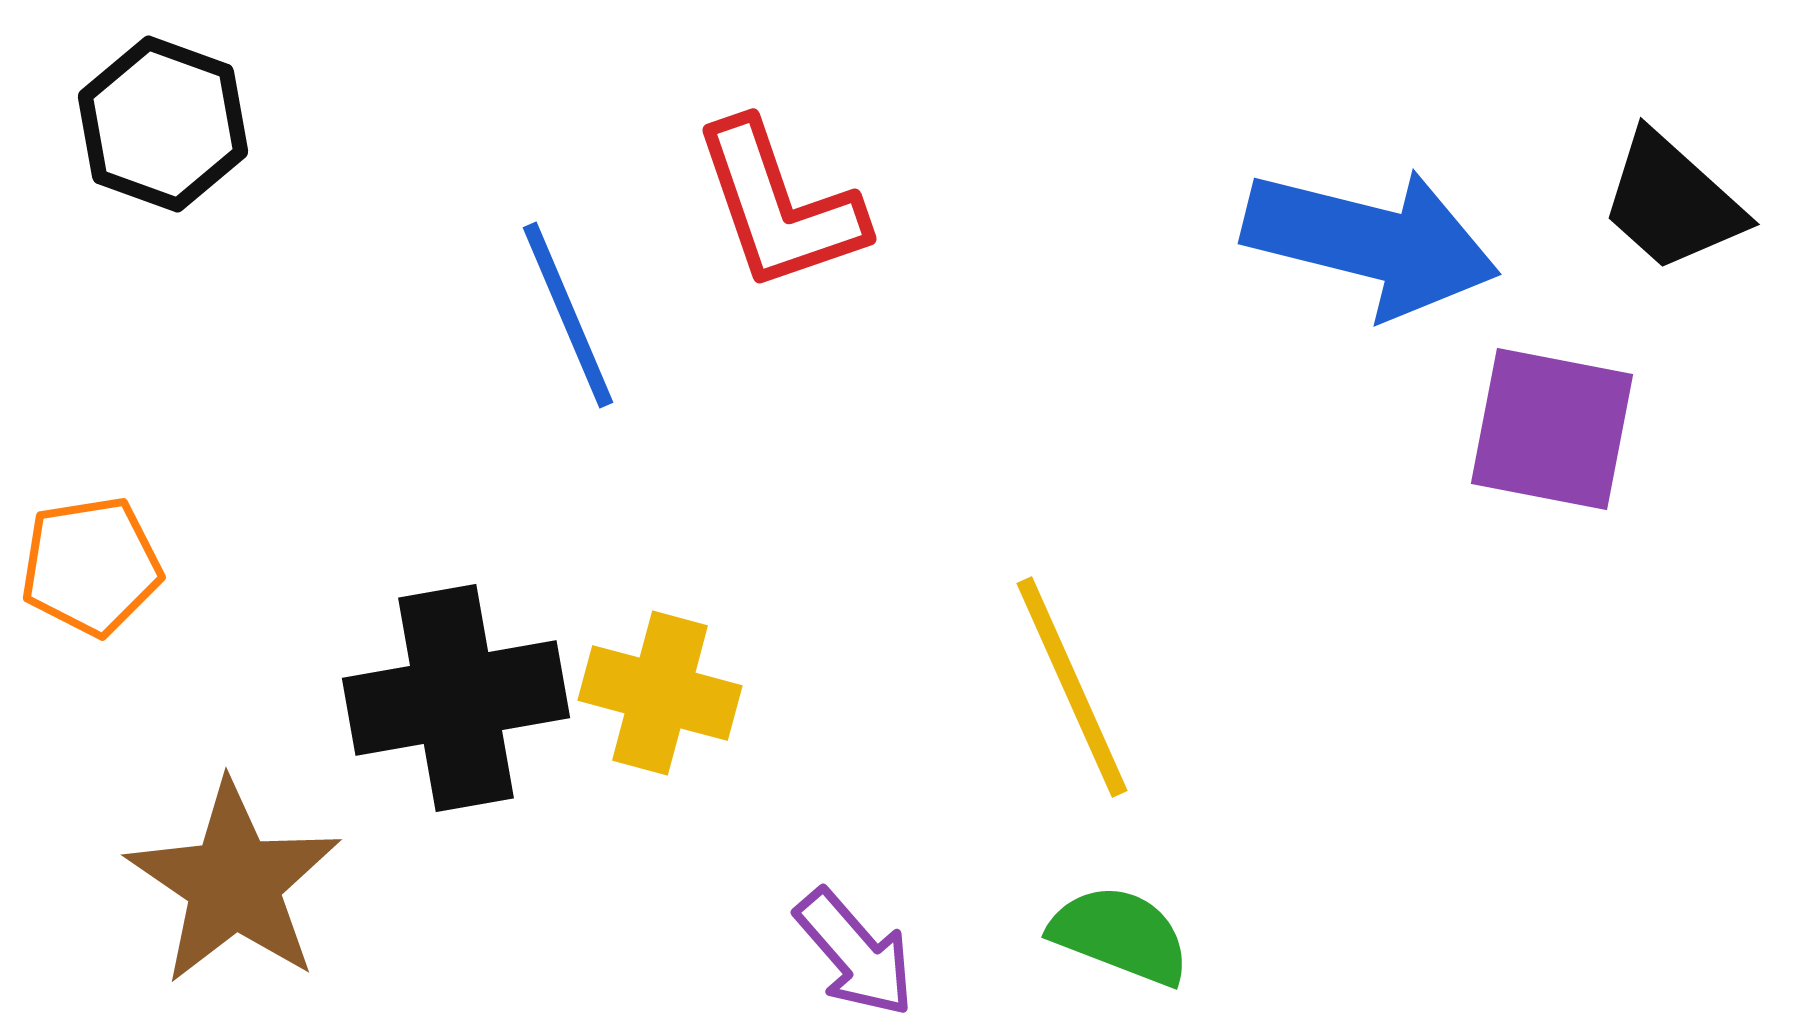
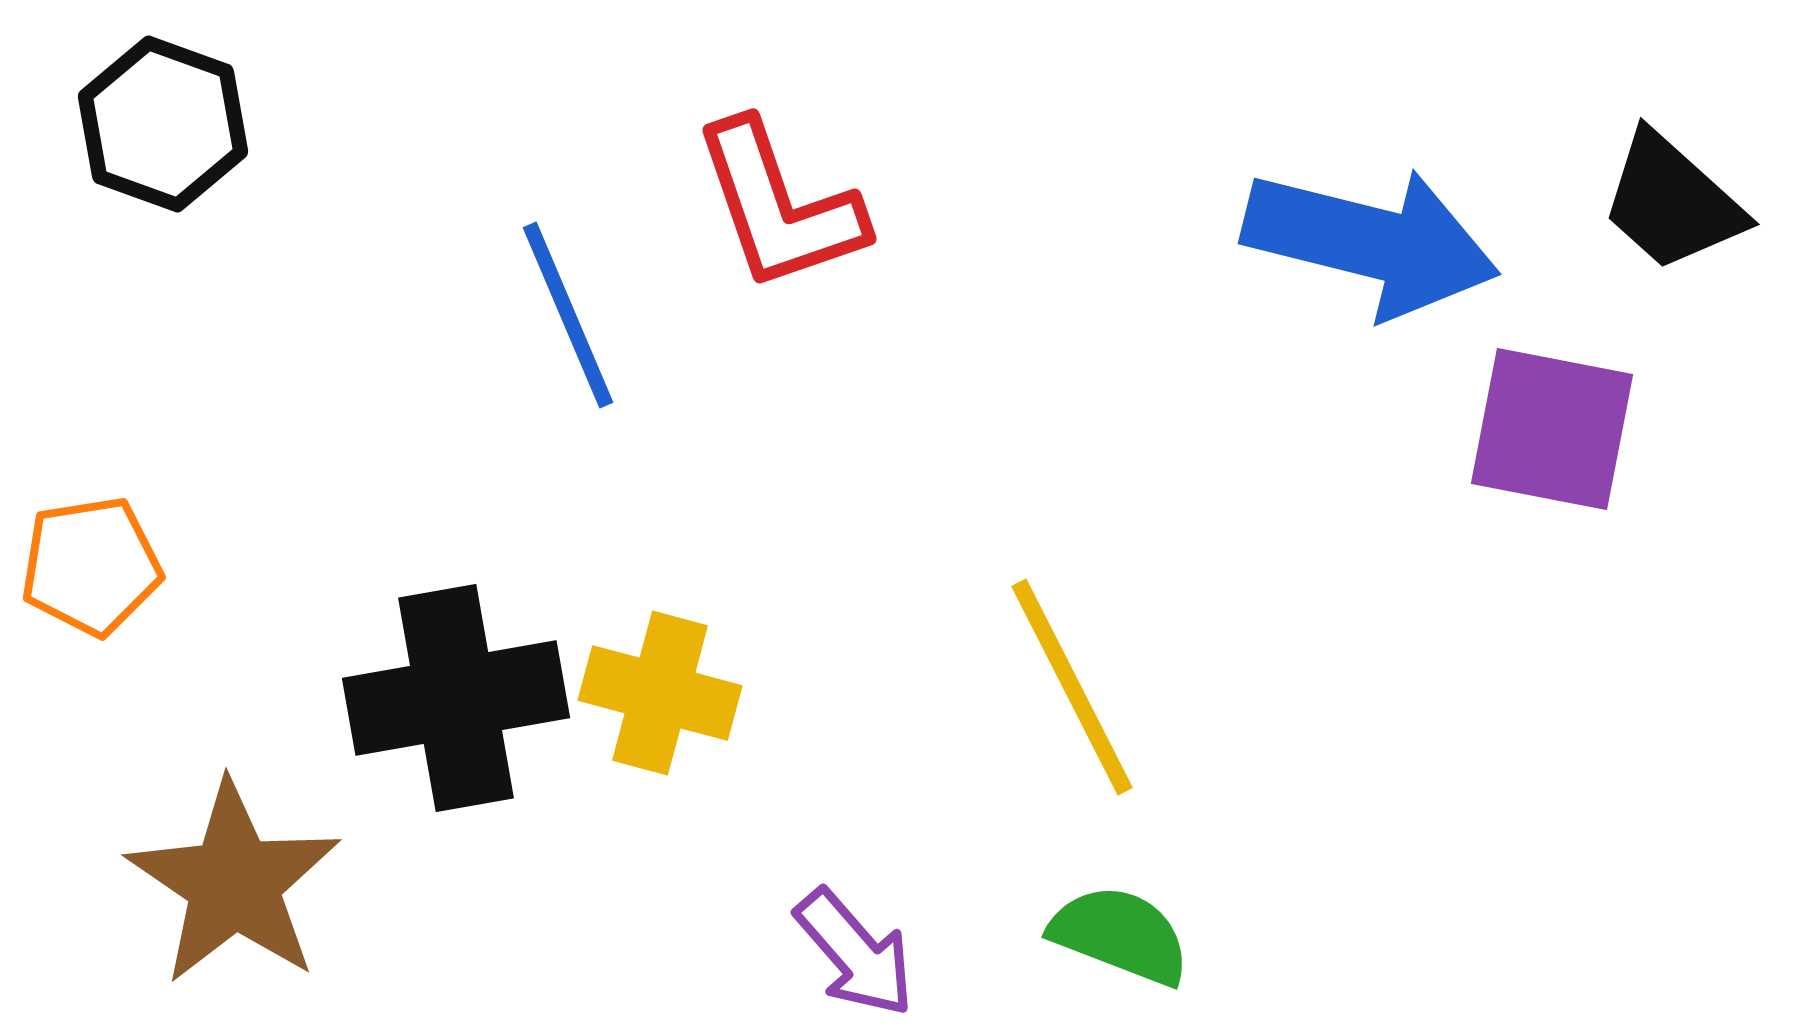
yellow line: rotated 3 degrees counterclockwise
